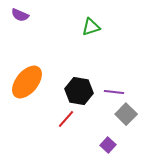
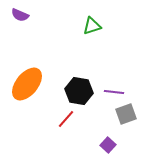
green triangle: moved 1 px right, 1 px up
orange ellipse: moved 2 px down
gray square: rotated 25 degrees clockwise
